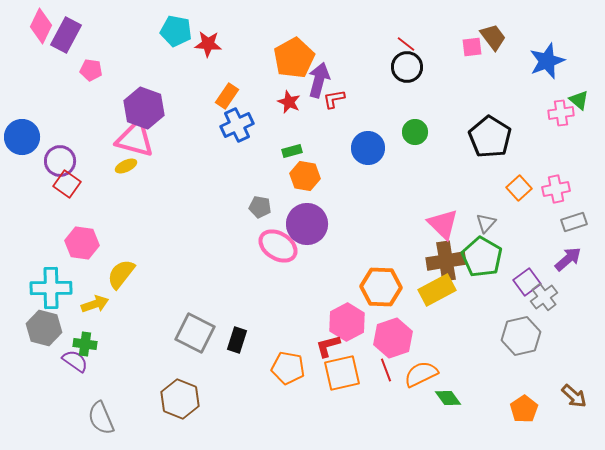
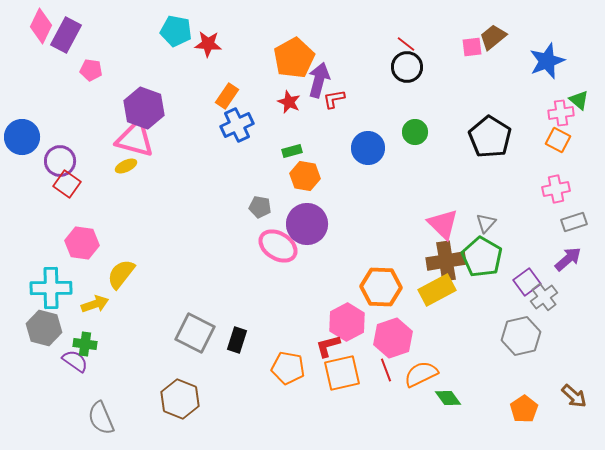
brown trapezoid at (493, 37): rotated 92 degrees counterclockwise
orange square at (519, 188): moved 39 px right, 48 px up; rotated 20 degrees counterclockwise
